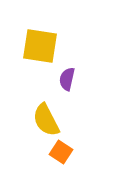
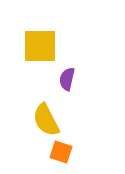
yellow square: rotated 9 degrees counterclockwise
orange square: rotated 15 degrees counterclockwise
